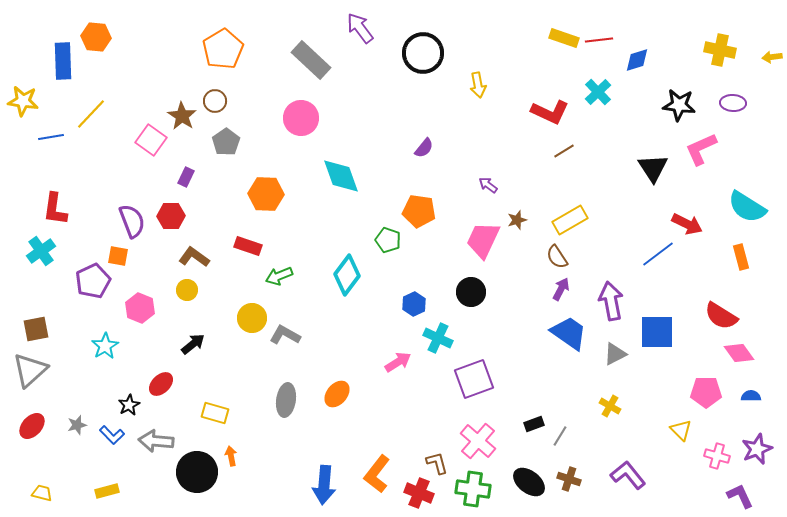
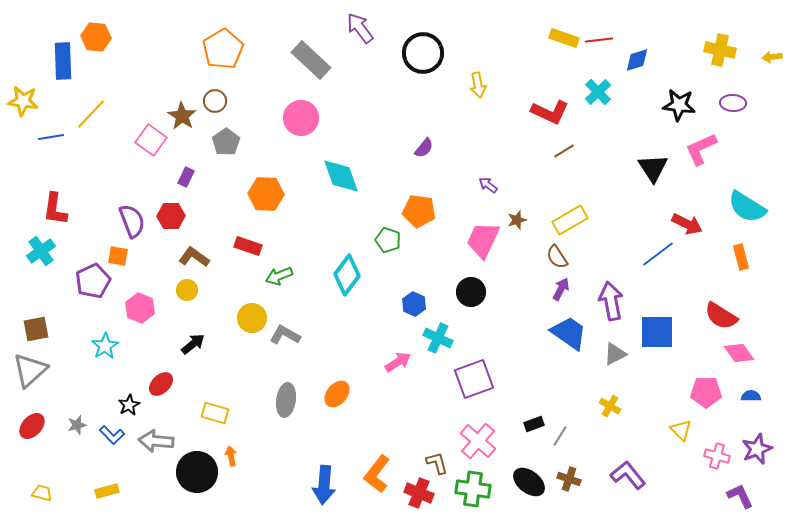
blue hexagon at (414, 304): rotated 10 degrees counterclockwise
